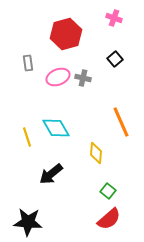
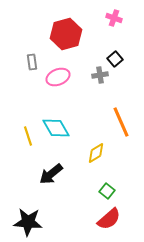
gray rectangle: moved 4 px right, 1 px up
gray cross: moved 17 px right, 3 px up; rotated 21 degrees counterclockwise
yellow line: moved 1 px right, 1 px up
yellow diamond: rotated 55 degrees clockwise
green square: moved 1 px left
